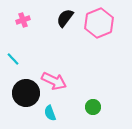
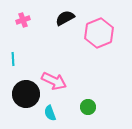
black semicircle: rotated 24 degrees clockwise
pink hexagon: moved 10 px down
cyan line: rotated 40 degrees clockwise
black circle: moved 1 px down
green circle: moved 5 px left
